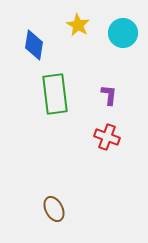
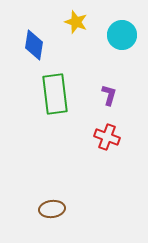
yellow star: moved 2 px left, 3 px up; rotated 10 degrees counterclockwise
cyan circle: moved 1 px left, 2 px down
purple L-shape: rotated 10 degrees clockwise
brown ellipse: moved 2 px left; rotated 70 degrees counterclockwise
